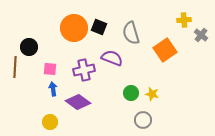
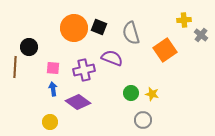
pink square: moved 3 px right, 1 px up
